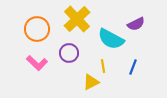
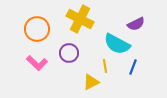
yellow cross: moved 3 px right; rotated 20 degrees counterclockwise
cyan semicircle: moved 6 px right, 5 px down
yellow line: moved 2 px right
